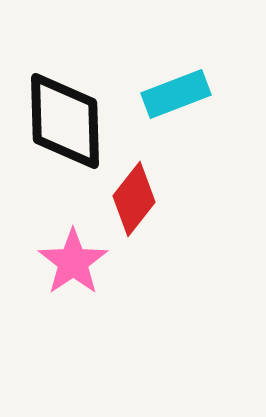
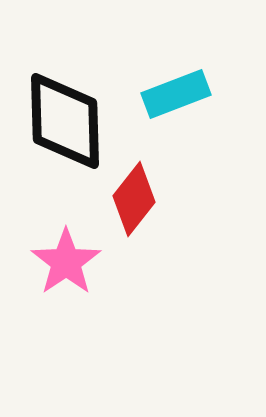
pink star: moved 7 px left
